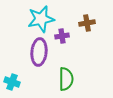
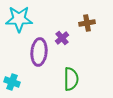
cyan star: moved 22 px left; rotated 12 degrees clockwise
purple cross: moved 2 px down; rotated 32 degrees counterclockwise
green semicircle: moved 5 px right
